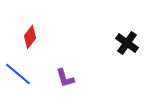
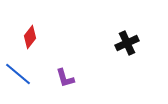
black cross: rotated 30 degrees clockwise
